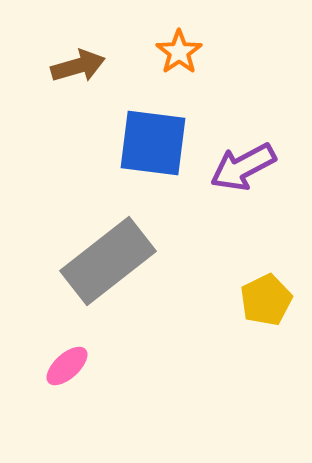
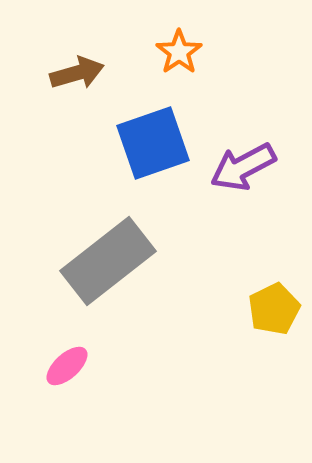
brown arrow: moved 1 px left, 7 px down
blue square: rotated 26 degrees counterclockwise
yellow pentagon: moved 8 px right, 9 px down
